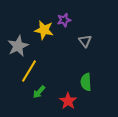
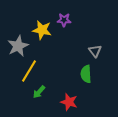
purple star: rotated 16 degrees clockwise
yellow star: moved 2 px left
gray triangle: moved 10 px right, 10 px down
green semicircle: moved 8 px up
red star: moved 1 px right, 1 px down; rotated 18 degrees counterclockwise
